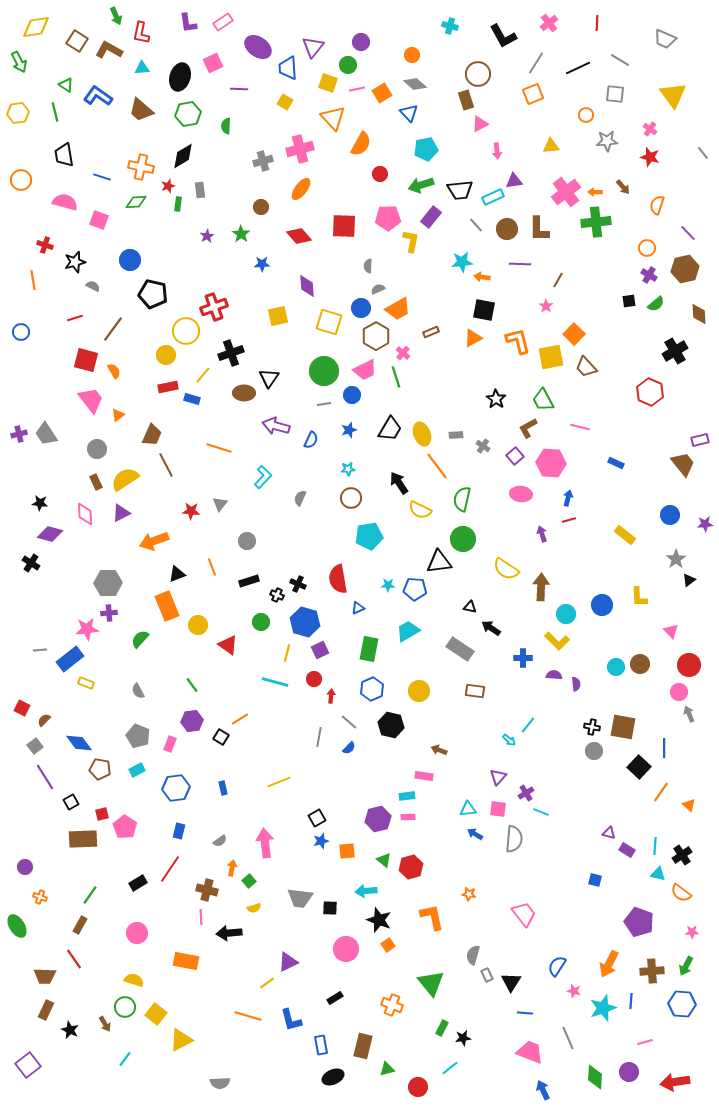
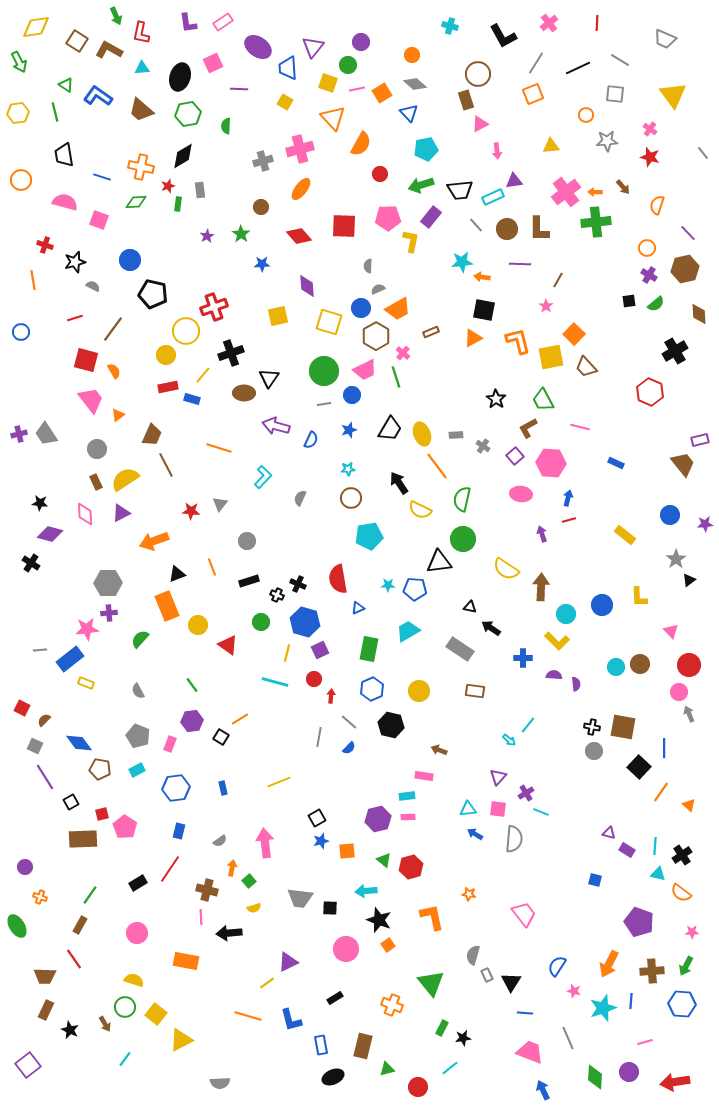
gray square at (35, 746): rotated 28 degrees counterclockwise
